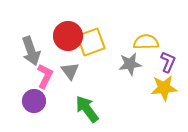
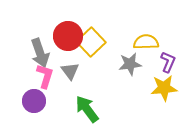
yellow square: rotated 24 degrees counterclockwise
gray arrow: moved 9 px right, 2 px down
pink L-shape: rotated 10 degrees counterclockwise
